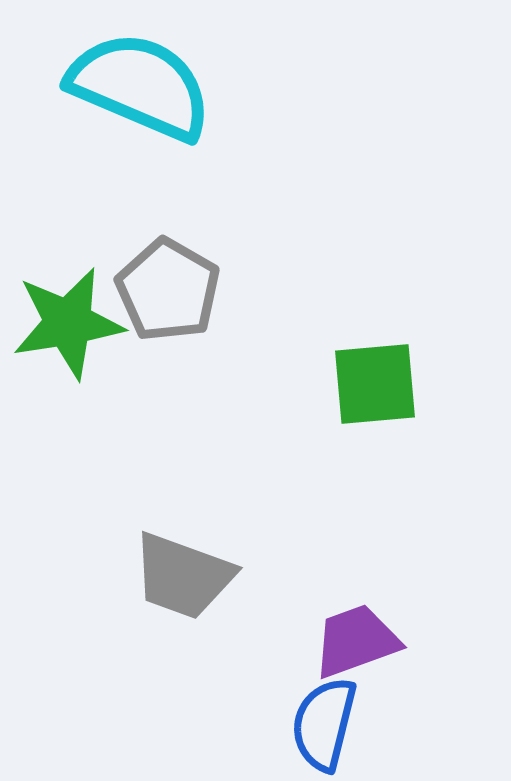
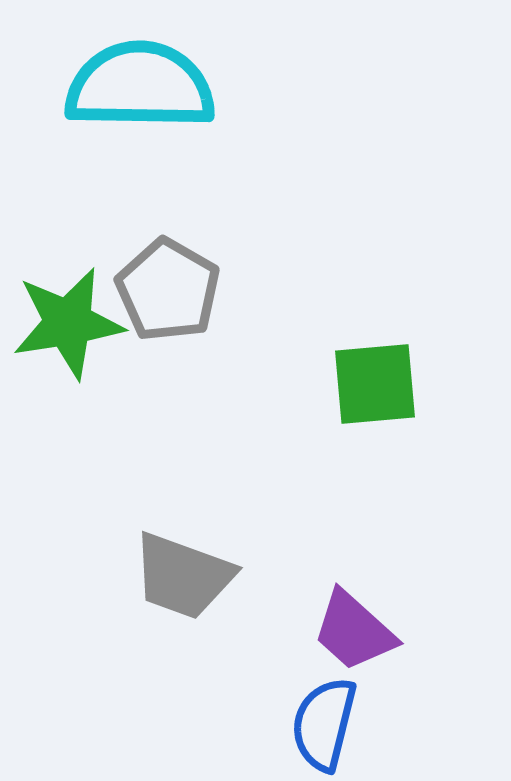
cyan semicircle: rotated 22 degrees counterclockwise
purple trapezoid: moved 2 px left, 10 px up; rotated 118 degrees counterclockwise
